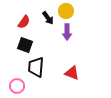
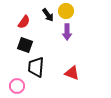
black arrow: moved 3 px up
